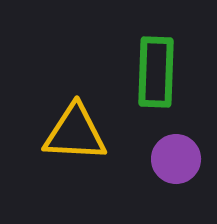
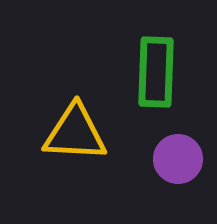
purple circle: moved 2 px right
